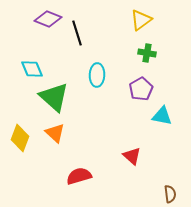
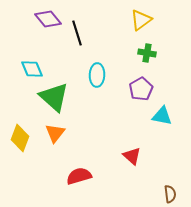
purple diamond: rotated 28 degrees clockwise
orange triangle: rotated 25 degrees clockwise
